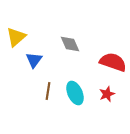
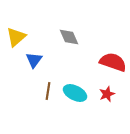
gray diamond: moved 1 px left, 7 px up
cyan ellipse: rotated 40 degrees counterclockwise
